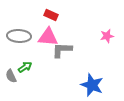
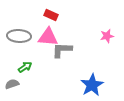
gray semicircle: moved 1 px right, 8 px down; rotated 96 degrees clockwise
blue star: rotated 20 degrees clockwise
